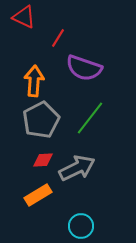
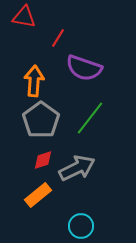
red triangle: rotated 15 degrees counterclockwise
gray pentagon: rotated 9 degrees counterclockwise
red diamond: rotated 15 degrees counterclockwise
orange rectangle: rotated 8 degrees counterclockwise
